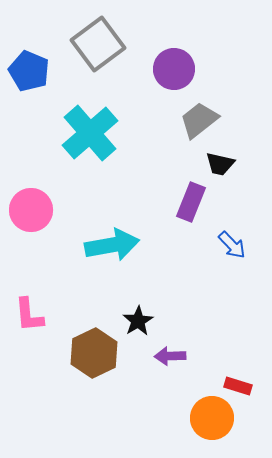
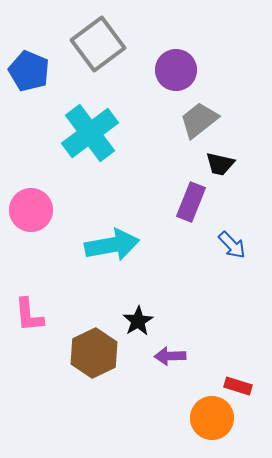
purple circle: moved 2 px right, 1 px down
cyan cross: rotated 4 degrees clockwise
